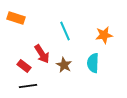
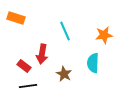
red arrow: rotated 42 degrees clockwise
brown star: moved 9 px down
